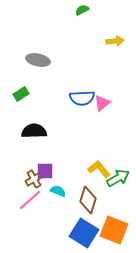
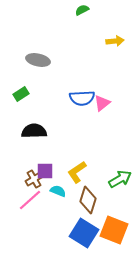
yellow L-shape: moved 22 px left, 3 px down; rotated 85 degrees counterclockwise
green arrow: moved 2 px right, 1 px down
